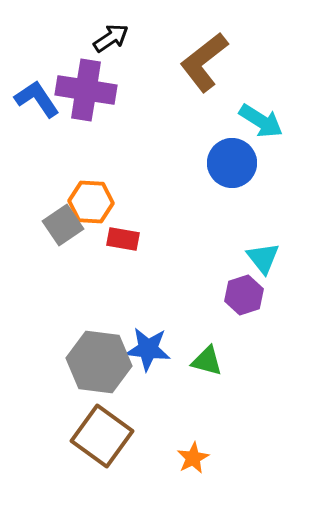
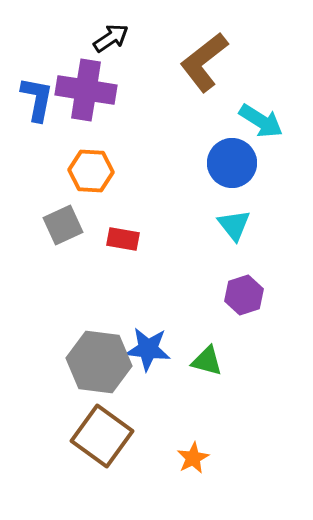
blue L-shape: rotated 45 degrees clockwise
orange hexagon: moved 31 px up
gray square: rotated 9 degrees clockwise
cyan triangle: moved 29 px left, 33 px up
